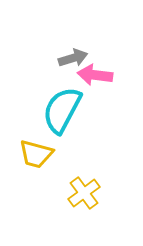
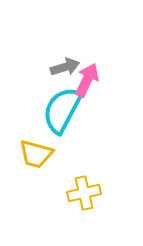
gray arrow: moved 8 px left, 9 px down
pink arrow: moved 8 px left, 5 px down; rotated 108 degrees clockwise
yellow cross: rotated 24 degrees clockwise
